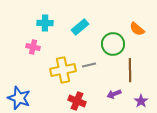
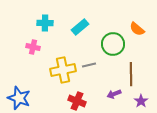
brown line: moved 1 px right, 4 px down
